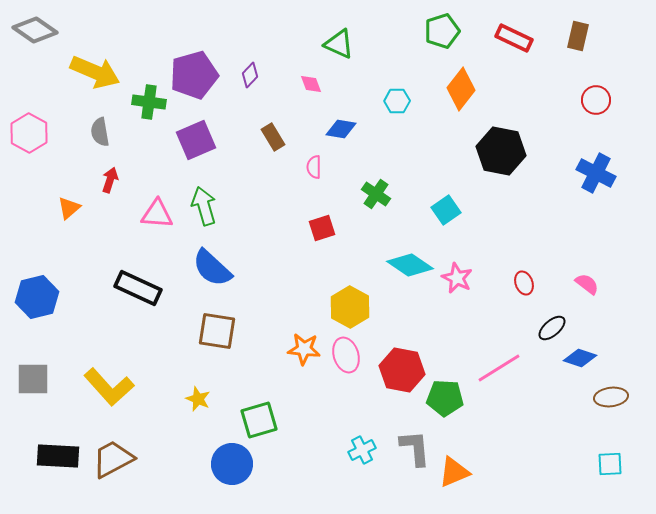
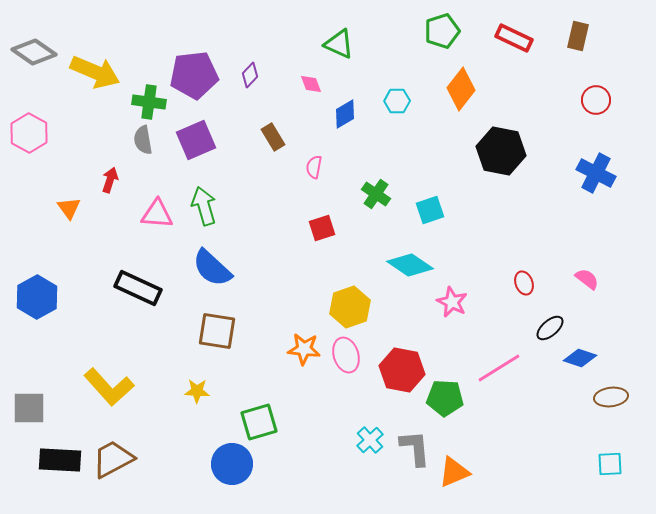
gray diamond at (35, 30): moved 1 px left, 22 px down
purple pentagon at (194, 75): rotated 9 degrees clockwise
blue diamond at (341, 129): moved 4 px right, 15 px up; rotated 40 degrees counterclockwise
gray semicircle at (100, 132): moved 43 px right, 8 px down
pink semicircle at (314, 167): rotated 10 degrees clockwise
orange triangle at (69, 208): rotated 25 degrees counterclockwise
cyan square at (446, 210): moved 16 px left; rotated 16 degrees clockwise
pink star at (457, 278): moved 5 px left, 24 px down
pink semicircle at (587, 284): moved 5 px up
blue hexagon at (37, 297): rotated 15 degrees counterclockwise
yellow hexagon at (350, 307): rotated 12 degrees clockwise
black ellipse at (552, 328): moved 2 px left
gray square at (33, 379): moved 4 px left, 29 px down
yellow star at (198, 399): moved 1 px left, 8 px up; rotated 20 degrees counterclockwise
green square at (259, 420): moved 2 px down
cyan cross at (362, 450): moved 8 px right, 10 px up; rotated 16 degrees counterclockwise
black rectangle at (58, 456): moved 2 px right, 4 px down
